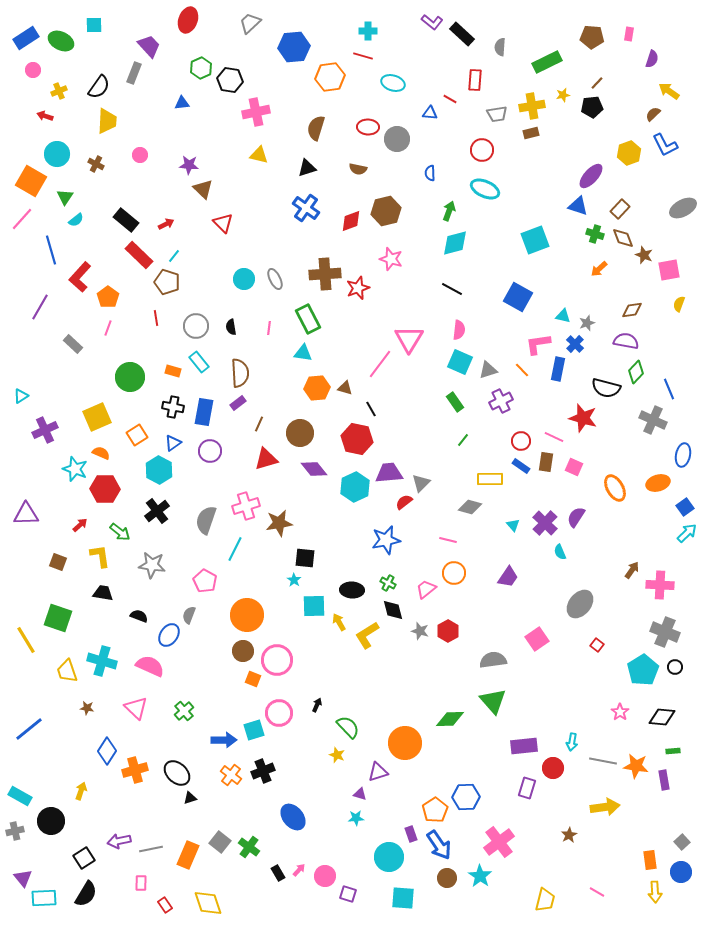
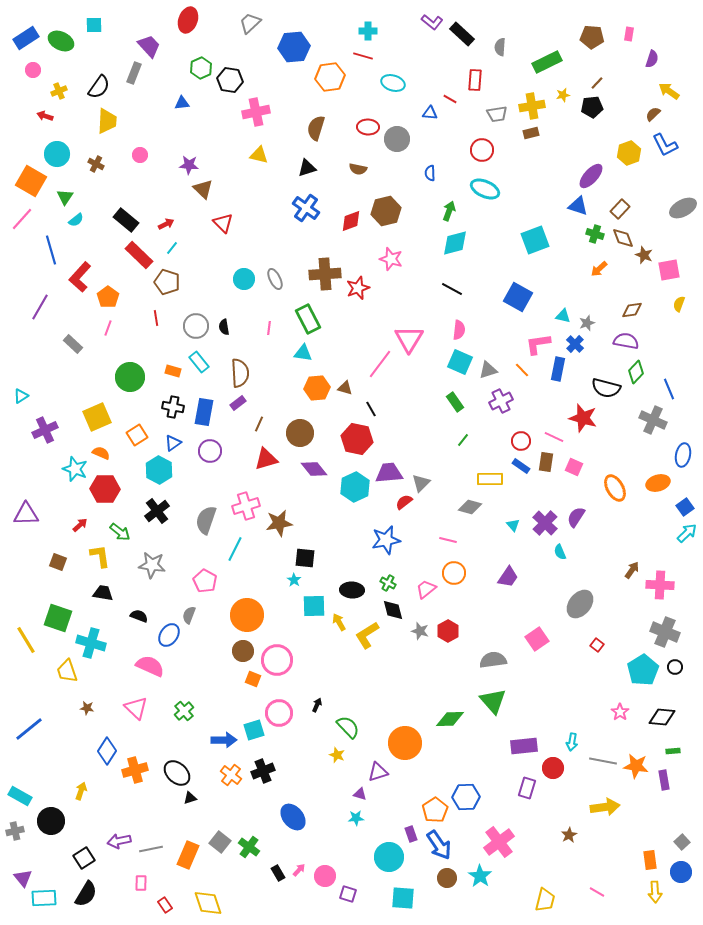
cyan line at (174, 256): moved 2 px left, 8 px up
black semicircle at (231, 327): moved 7 px left
cyan cross at (102, 661): moved 11 px left, 18 px up
